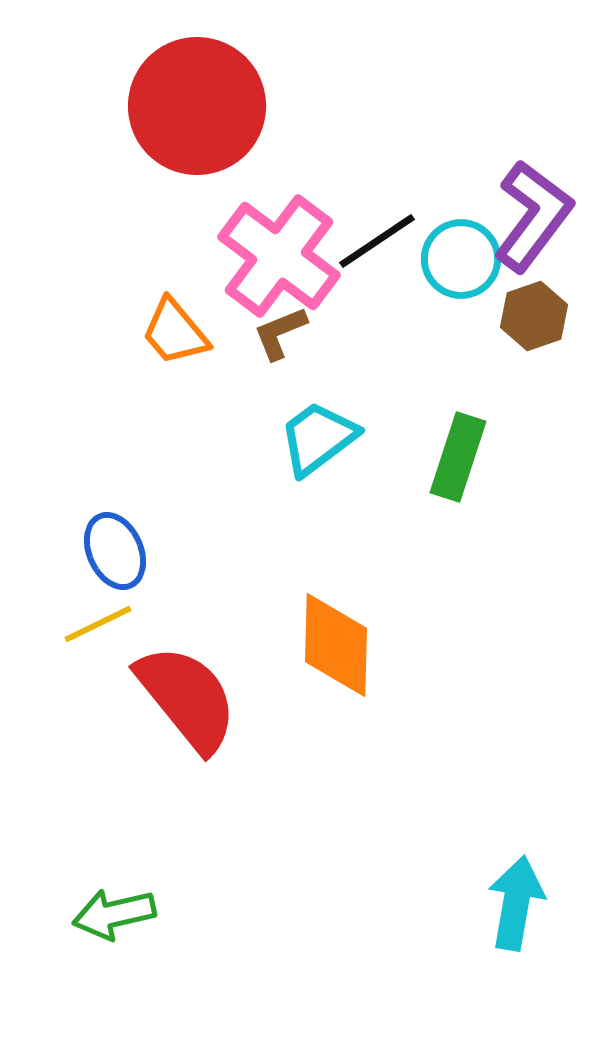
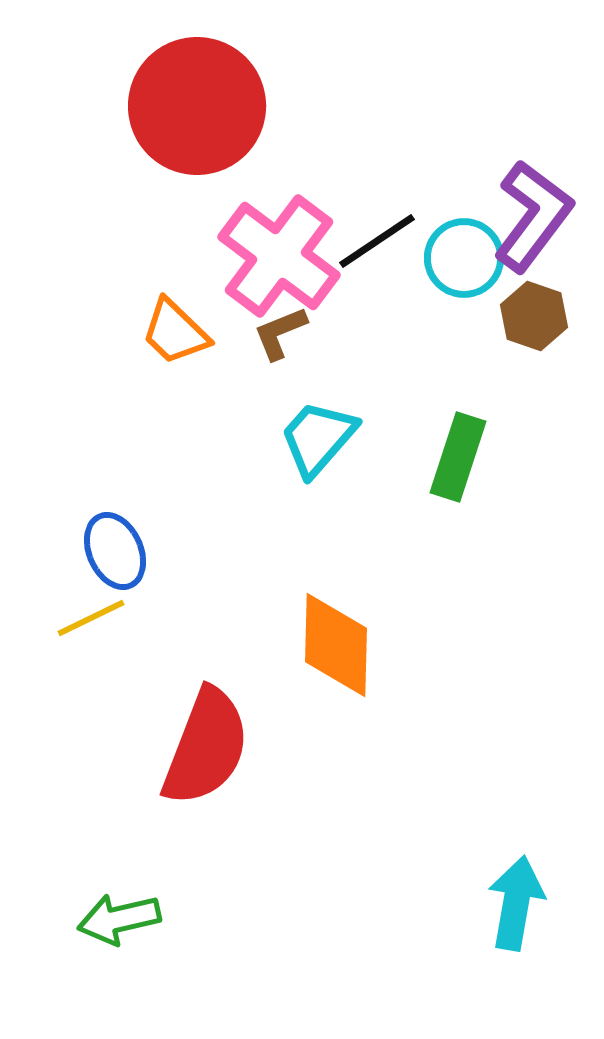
cyan circle: moved 3 px right, 1 px up
brown hexagon: rotated 22 degrees counterclockwise
orange trapezoid: rotated 6 degrees counterclockwise
cyan trapezoid: rotated 12 degrees counterclockwise
yellow line: moved 7 px left, 6 px up
red semicircle: moved 19 px right, 49 px down; rotated 60 degrees clockwise
green arrow: moved 5 px right, 5 px down
